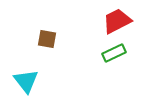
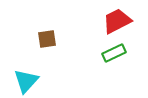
brown square: rotated 18 degrees counterclockwise
cyan triangle: rotated 20 degrees clockwise
